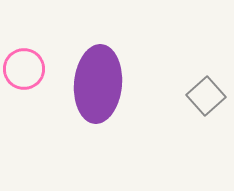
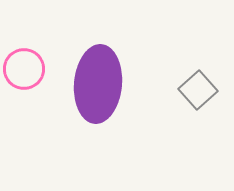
gray square: moved 8 px left, 6 px up
